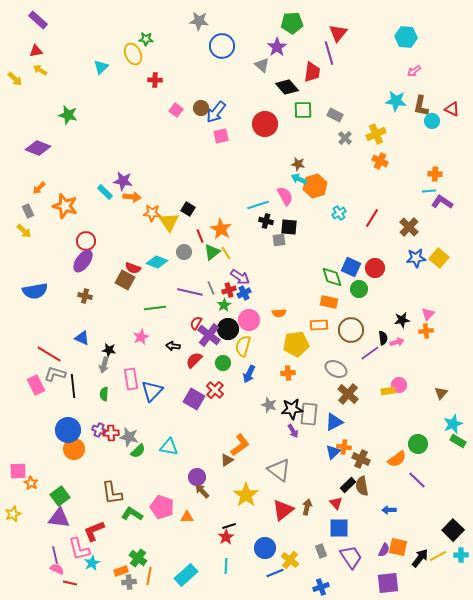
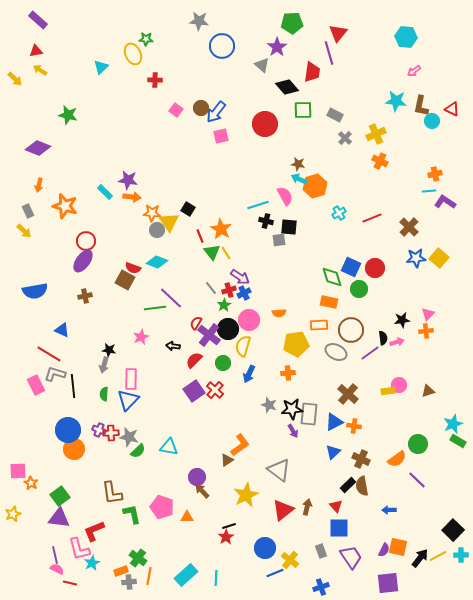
orange cross at (435, 174): rotated 16 degrees counterclockwise
purple star at (123, 181): moved 5 px right, 1 px up
orange arrow at (39, 188): moved 3 px up; rotated 32 degrees counterclockwise
purple L-shape at (442, 202): moved 3 px right
red line at (372, 218): rotated 36 degrees clockwise
gray circle at (184, 252): moved 27 px left, 22 px up
green triangle at (212, 252): rotated 30 degrees counterclockwise
gray line at (211, 288): rotated 16 degrees counterclockwise
purple line at (190, 292): moved 19 px left, 6 px down; rotated 30 degrees clockwise
brown cross at (85, 296): rotated 24 degrees counterclockwise
blue triangle at (82, 338): moved 20 px left, 8 px up
gray ellipse at (336, 369): moved 17 px up
pink rectangle at (131, 379): rotated 10 degrees clockwise
blue triangle at (152, 391): moved 24 px left, 9 px down
brown triangle at (441, 393): moved 13 px left, 2 px up; rotated 32 degrees clockwise
purple square at (194, 399): moved 8 px up; rotated 25 degrees clockwise
orange cross at (344, 447): moved 10 px right, 21 px up
yellow star at (246, 495): rotated 10 degrees clockwise
red triangle at (336, 503): moved 3 px down
green L-shape at (132, 514): rotated 45 degrees clockwise
cyan line at (226, 566): moved 10 px left, 12 px down
